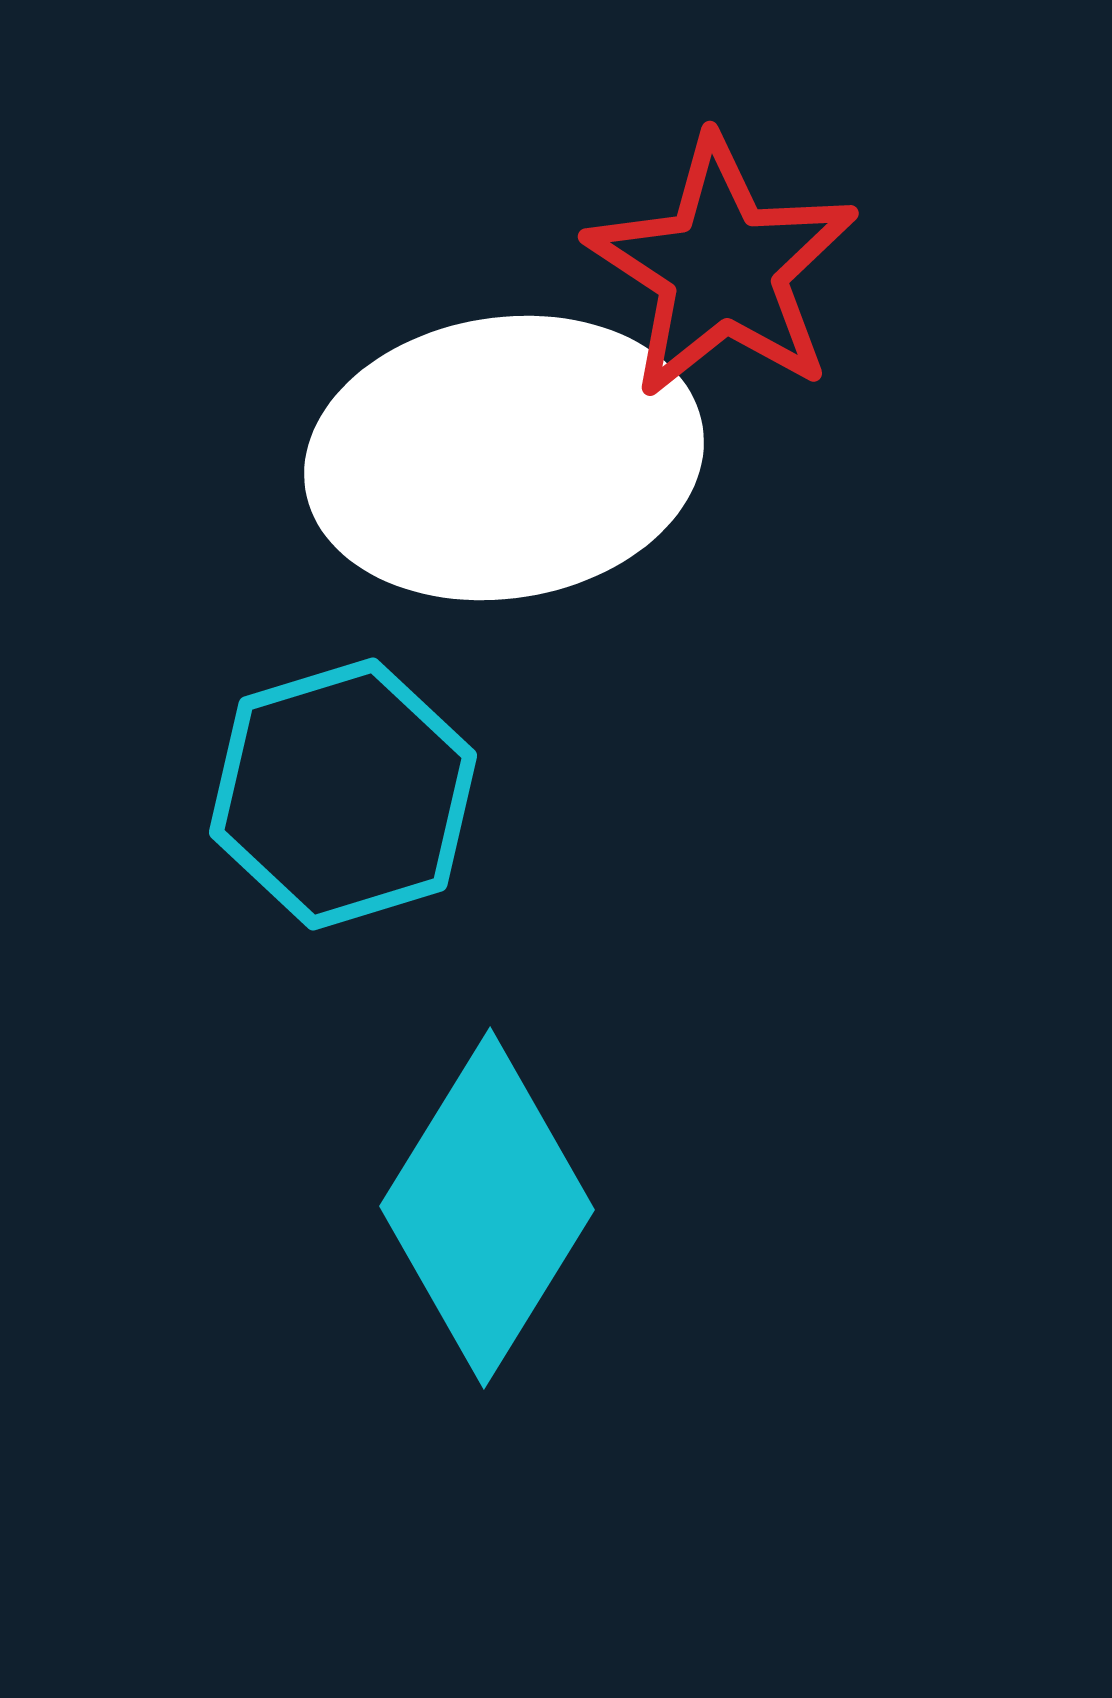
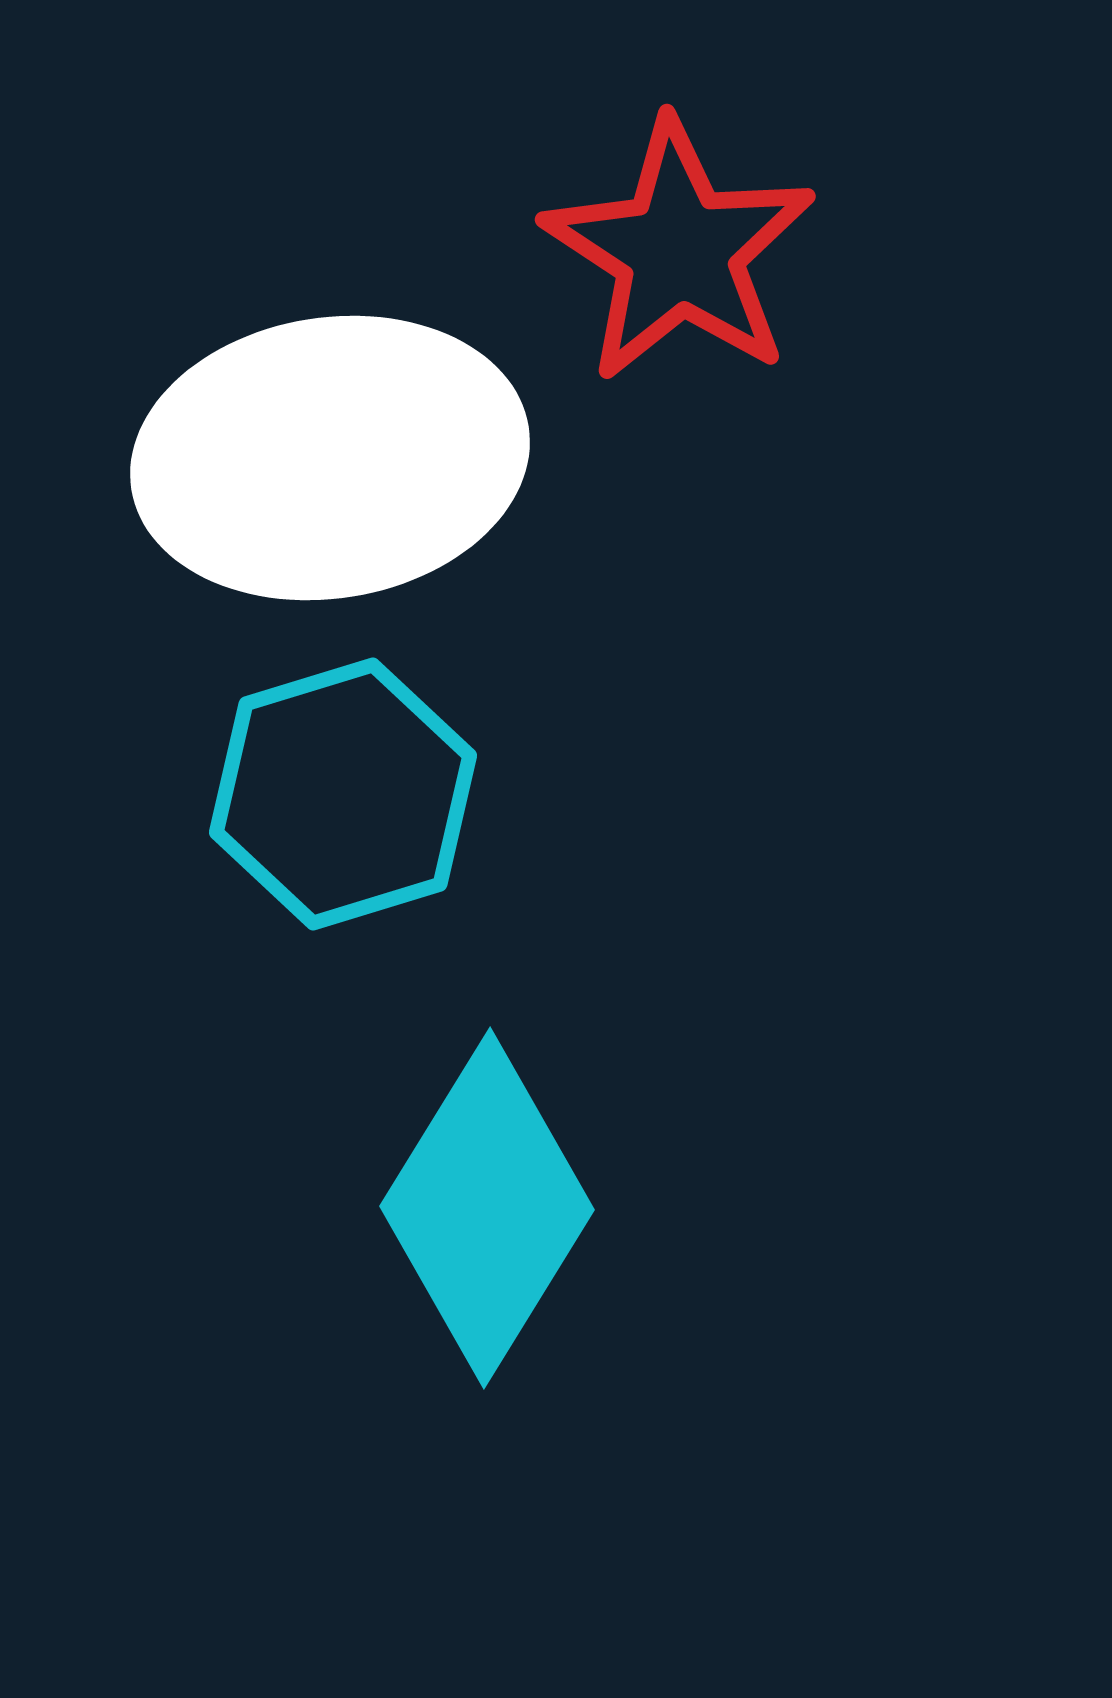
red star: moved 43 px left, 17 px up
white ellipse: moved 174 px left
